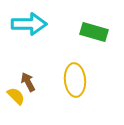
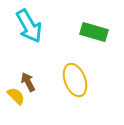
cyan arrow: moved 2 px down; rotated 60 degrees clockwise
yellow ellipse: rotated 16 degrees counterclockwise
